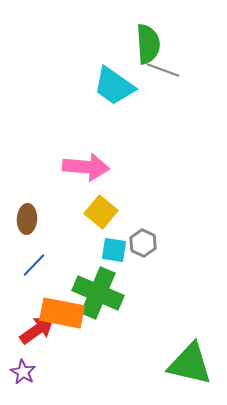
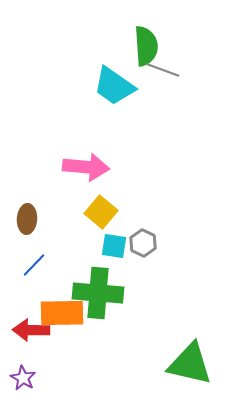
green semicircle: moved 2 px left, 2 px down
cyan square: moved 4 px up
green cross: rotated 18 degrees counterclockwise
orange rectangle: rotated 12 degrees counterclockwise
red arrow: moved 6 px left; rotated 144 degrees counterclockwise
purple star: moved 6 px down
